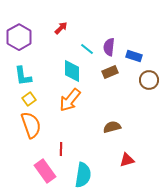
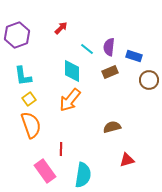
purple hexagon: moved 2 px left, 2 px up; rotated 10 degrees clockwise
